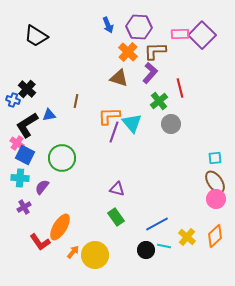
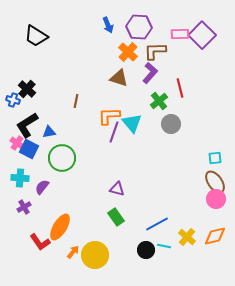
blue triangle: moved 17 px down
blue square: moved 4 px right, 6 px up
orange diamond: rotated 30 degrees clockwise
